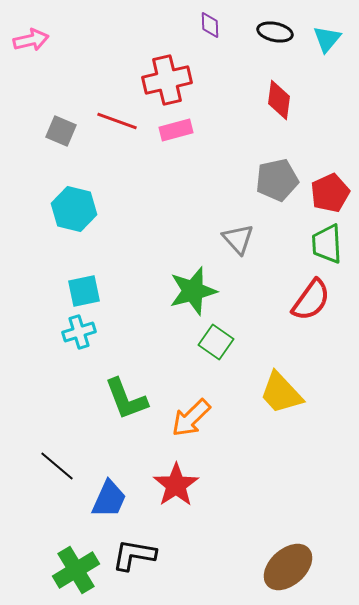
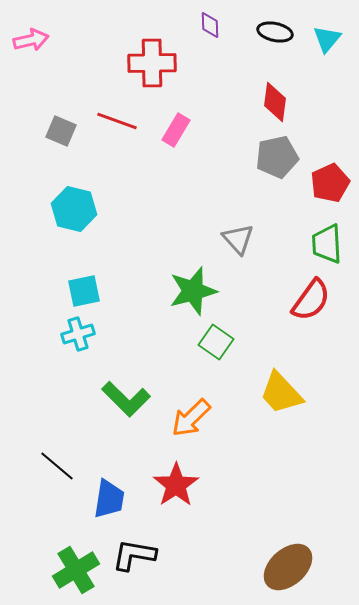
red cross: moved 15 px left, 17 px up; rotated 12 degrees clockwise
red diamond: moved 4 px left, 2 px down
pink rectangle: rotated 44 degrees counterclockwise
gray pentagon: moved 23 px up
red pentagon: moved 10 px up
cyan cross: moved 1 px left, 2 px down
green L-shape: rotated 24 degrees counterclockwise
blue trapezoid: rotated 15 degrees counterclockwise
